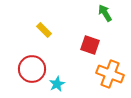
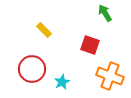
orange cross: moved 2 px down
cyan star: moved 5 px right, 2 px up
